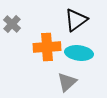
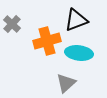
black triangle: rotated 15 degrees clockwise
orange cross: moved 6 px up; rotated 12 degrees counterclockwise
gray triangle: moved 1 px left, 1 px down
